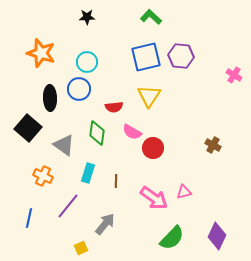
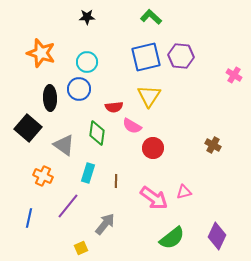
pink semicircle: moved 6 px up
green semicircle: rotated 8 degrees clockwise
